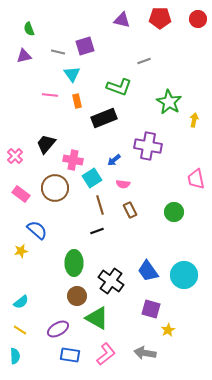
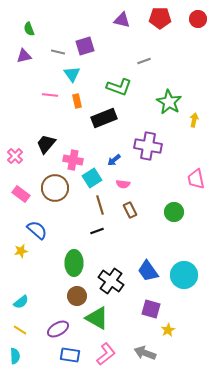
gray arrow at (145, 353): rotated 10 degrees clockwise
